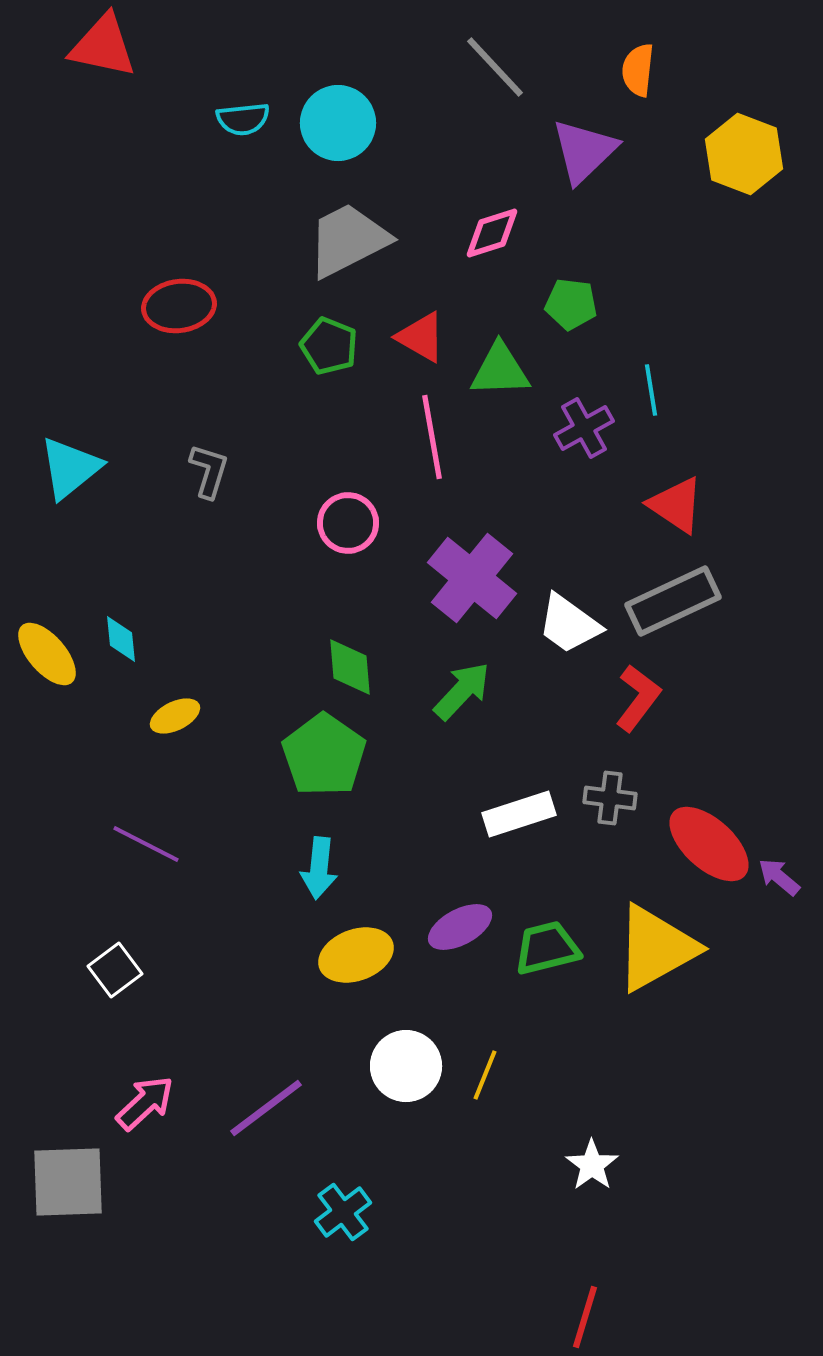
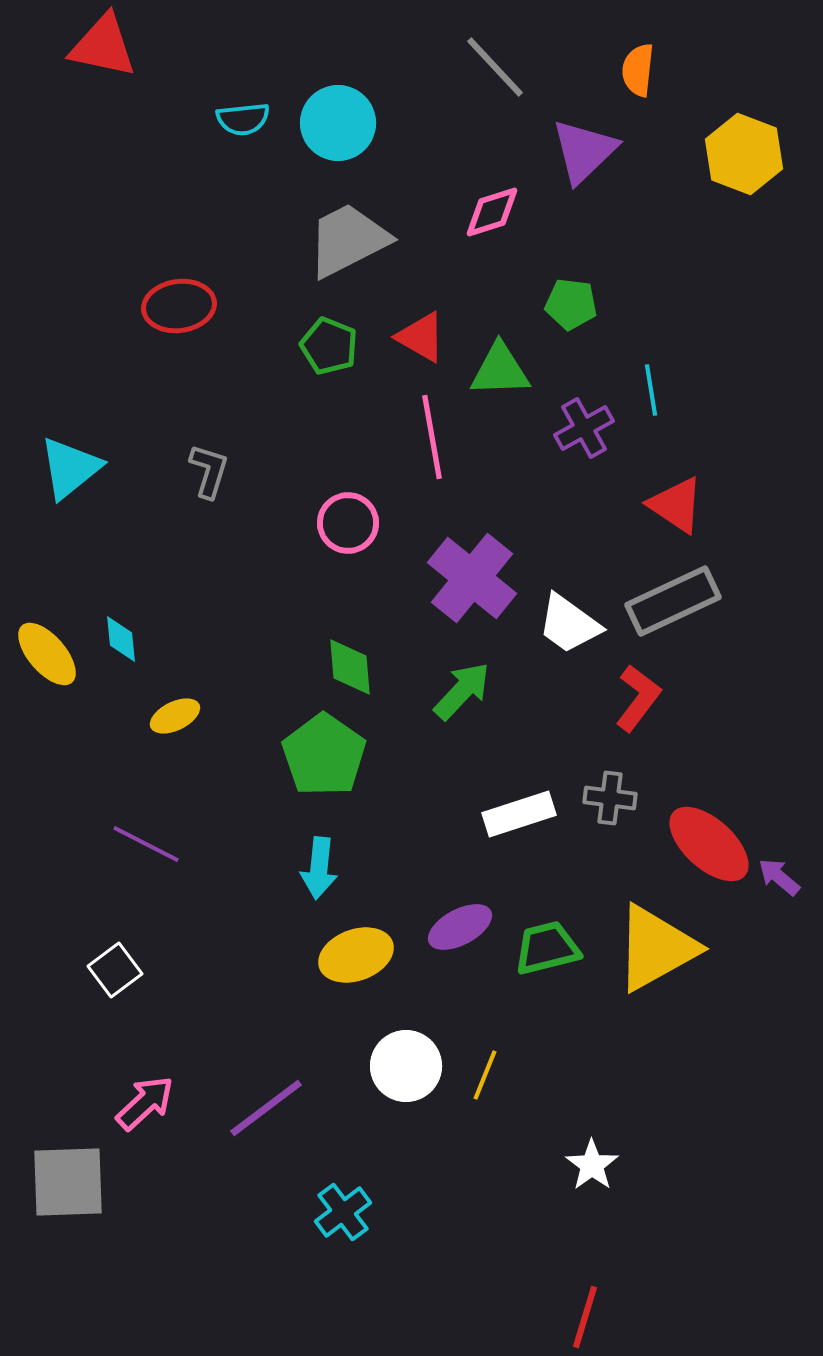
pink diamond at (492, 233): moved 21 px up
